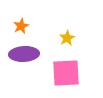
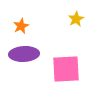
yellow star: moved 9 px right, 19 px up
pink square: moved 4 px up
